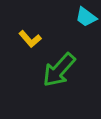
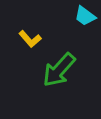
cyan trapezoid: moved 1 px left, 1 px up
